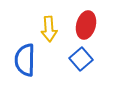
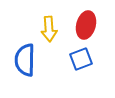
blue square: rotated 20 degrees clockwise
